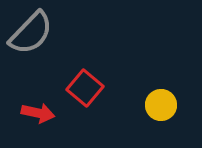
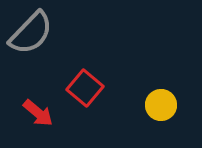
red arrow: rotated 28 degrees clockwise
